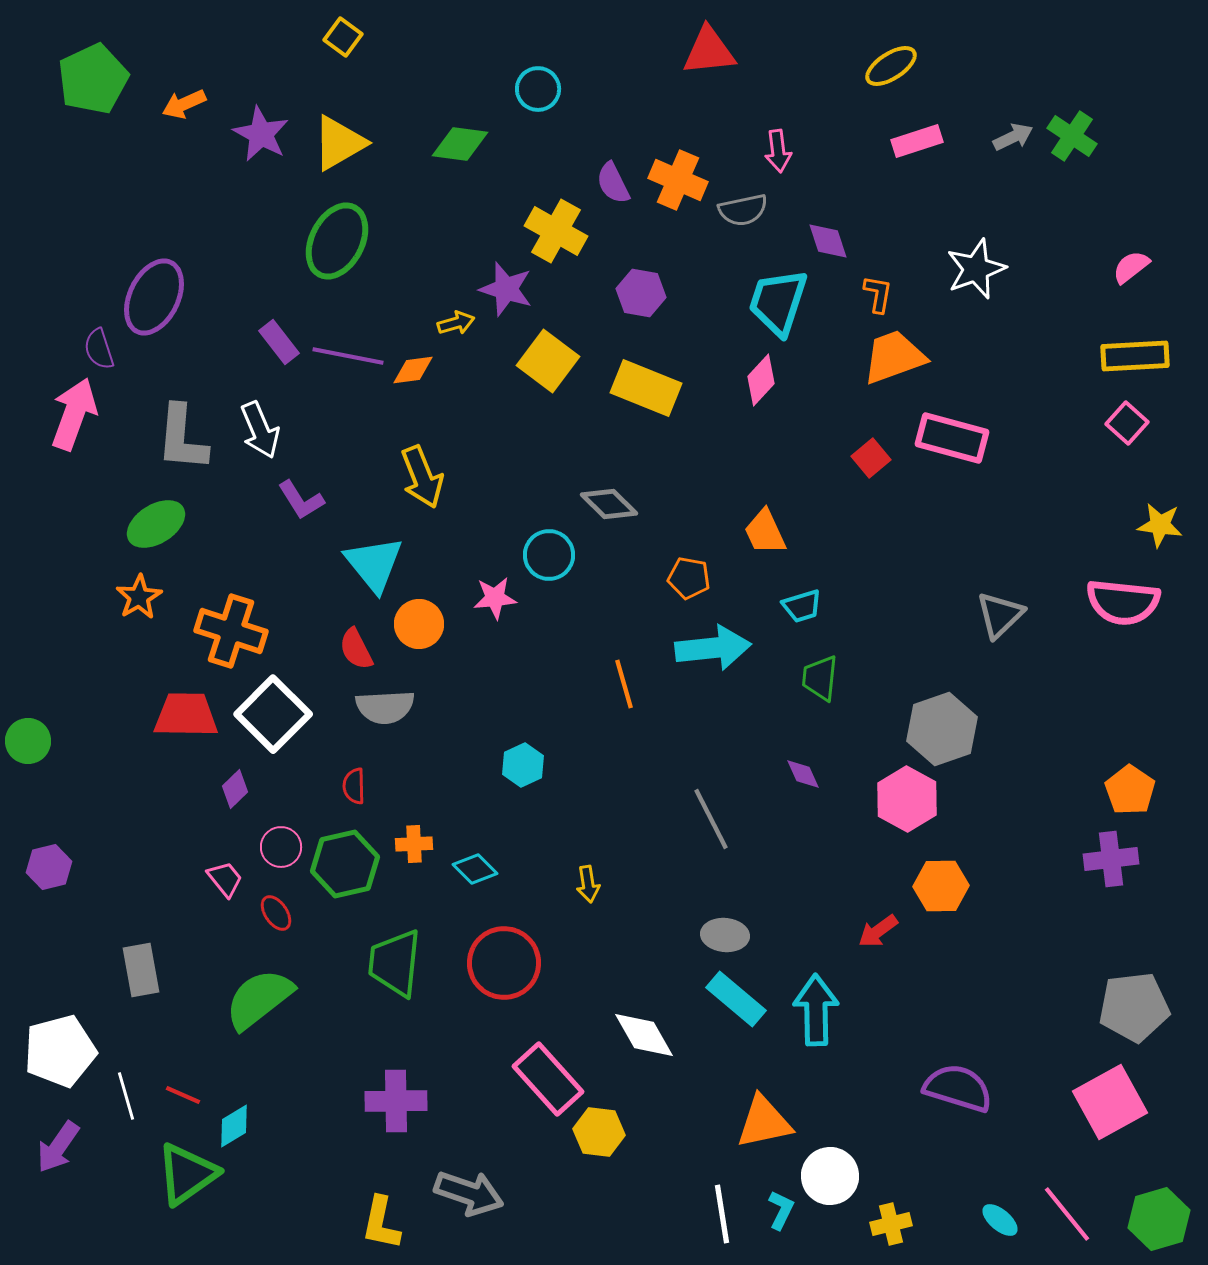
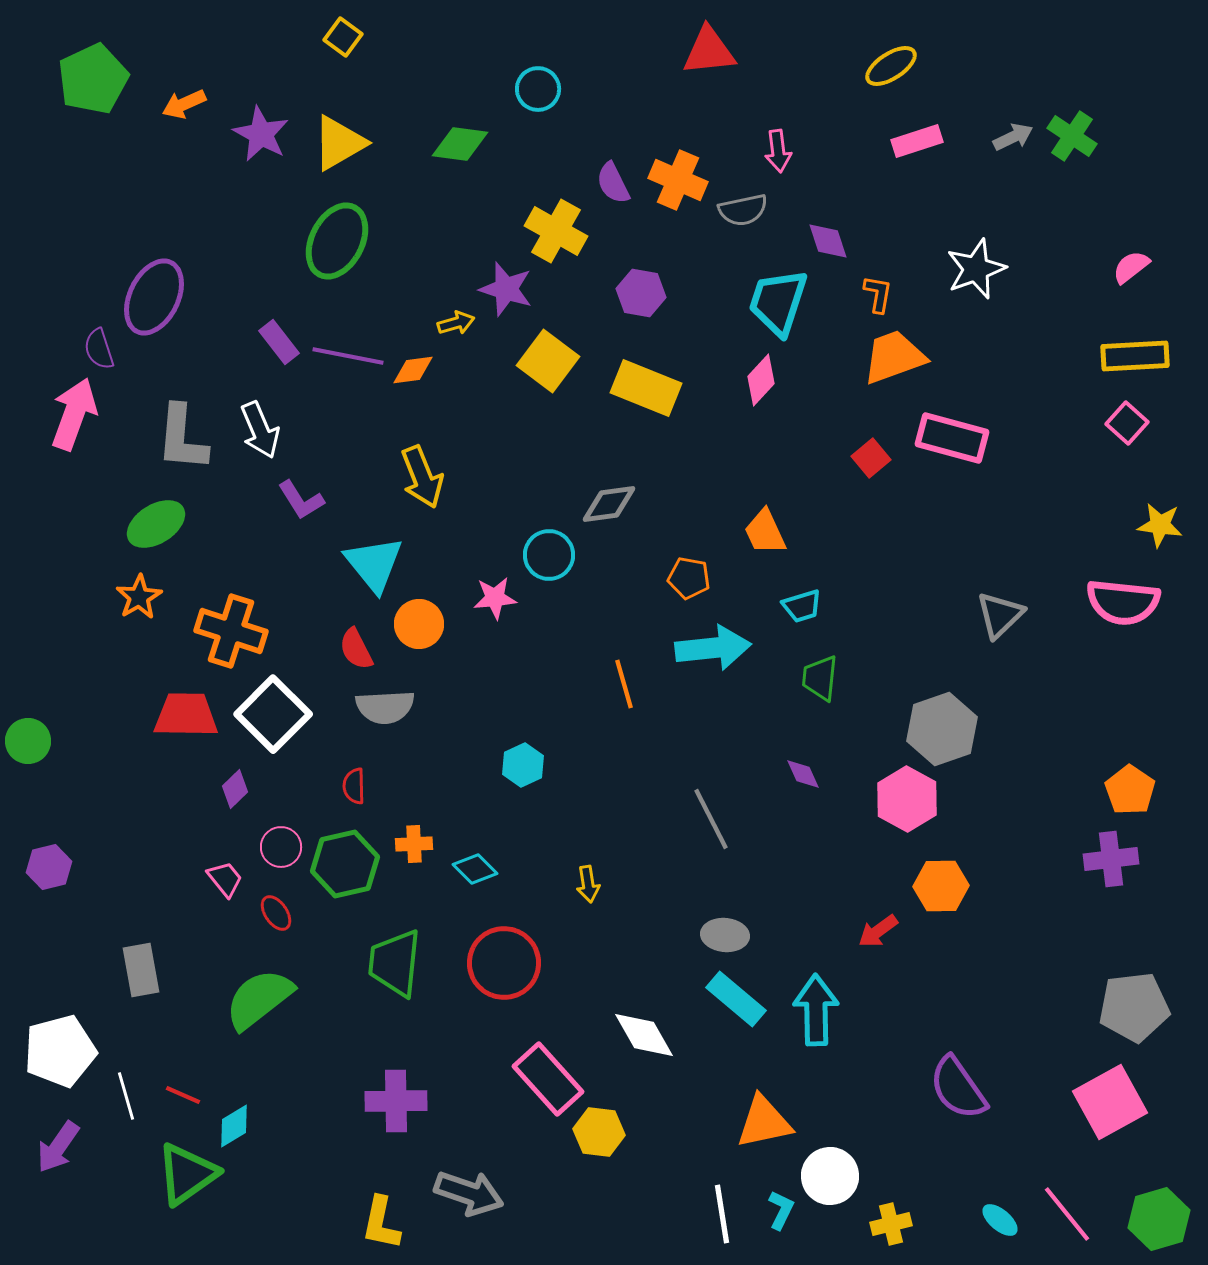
gray diamond at (609, 504): rotated 52 degrees counterclockwise
purple semicircle at (958, 1088): rotated 142 degrees counterclockwise
